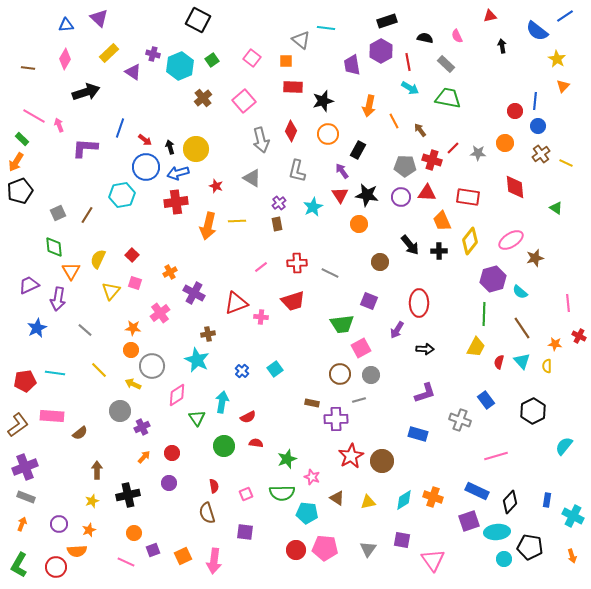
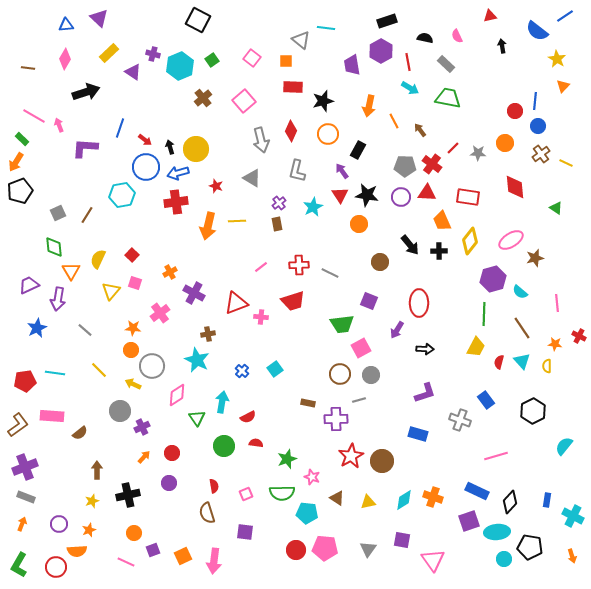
red cross at (432, 160): moved 4 px down; rotated 18 degrees clockwise
red cross at (297, 263): moved 2 px right, 2 px down
pink line at (568, 303): moved 11 px left
brown rectangle at (312, 403): moved 4 px left
